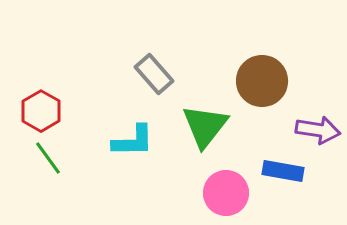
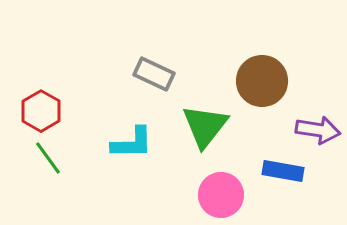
gray rectangle: rotated 24 degrees counterclockwise
cyan L-shape: moved 1 px left, 2 px down
pink circle: moved 5 px left, 2 px down
